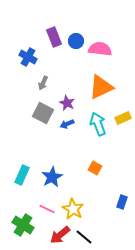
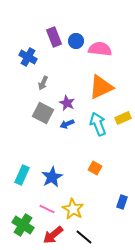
red arrow: moved 7 px left
